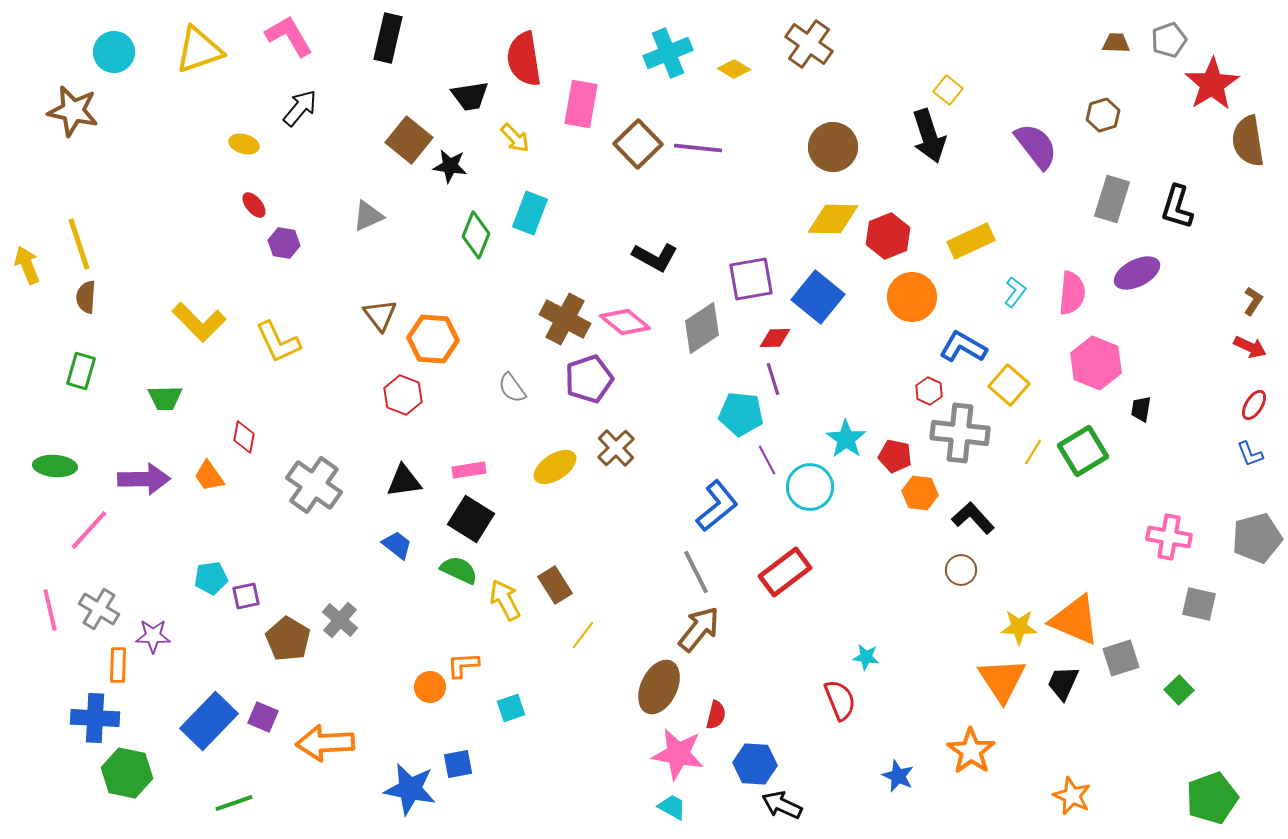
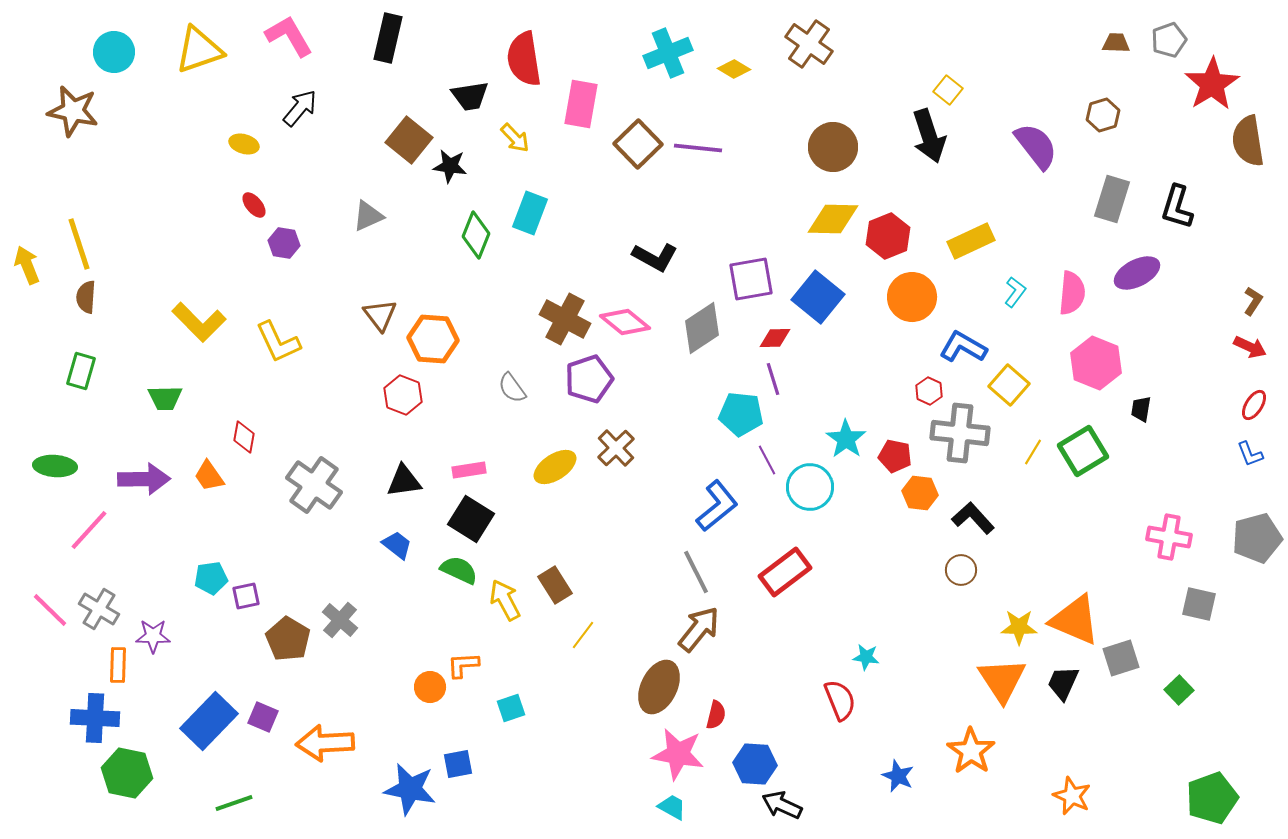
pink line at (50, 610): rotated 33 degrees counterclockwise
